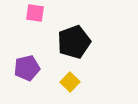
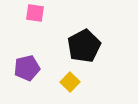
black pentagon: moved 10 px right, 4 px down; rotated 8 degrees counterclockwise
